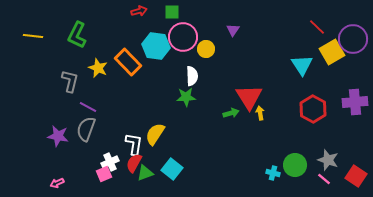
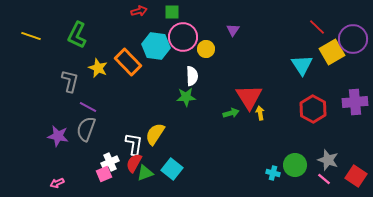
yellow line: moved 2 px left; rotated 12 degrees clockwise
